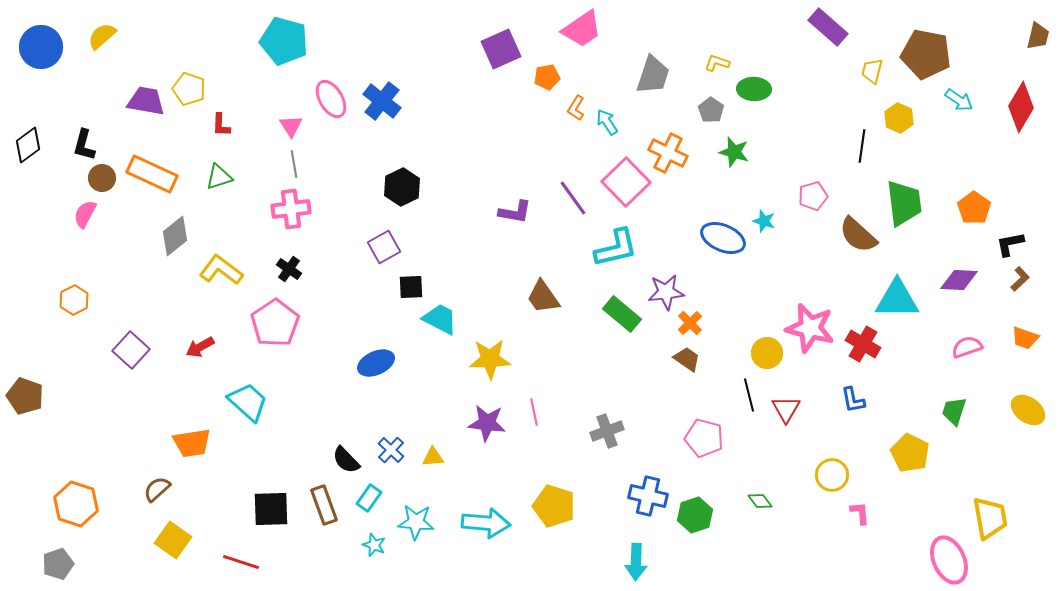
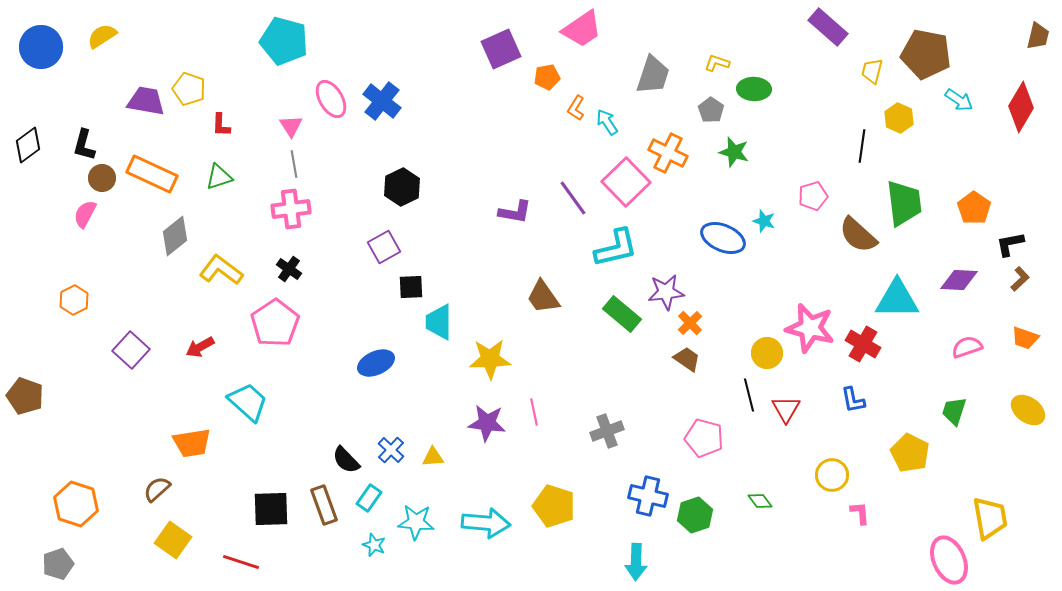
yellow semicircle at (102, 36): rotated 8 degrees clockwise
cyan trapezoid at (440, 319): moved 1 px left, 3 px down; rotated 117 degrees counterclockwise
